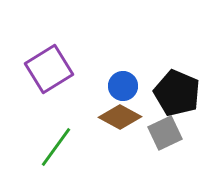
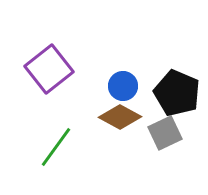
purple square: rotated 6 degrees counterclockwise
